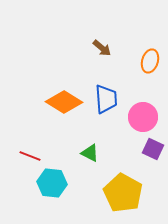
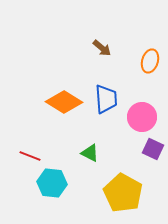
pink circle: moved 1 px left
